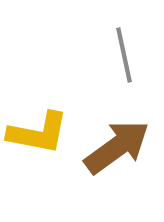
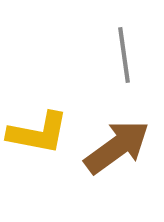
gray line: rotated 4 degrees clockwise
